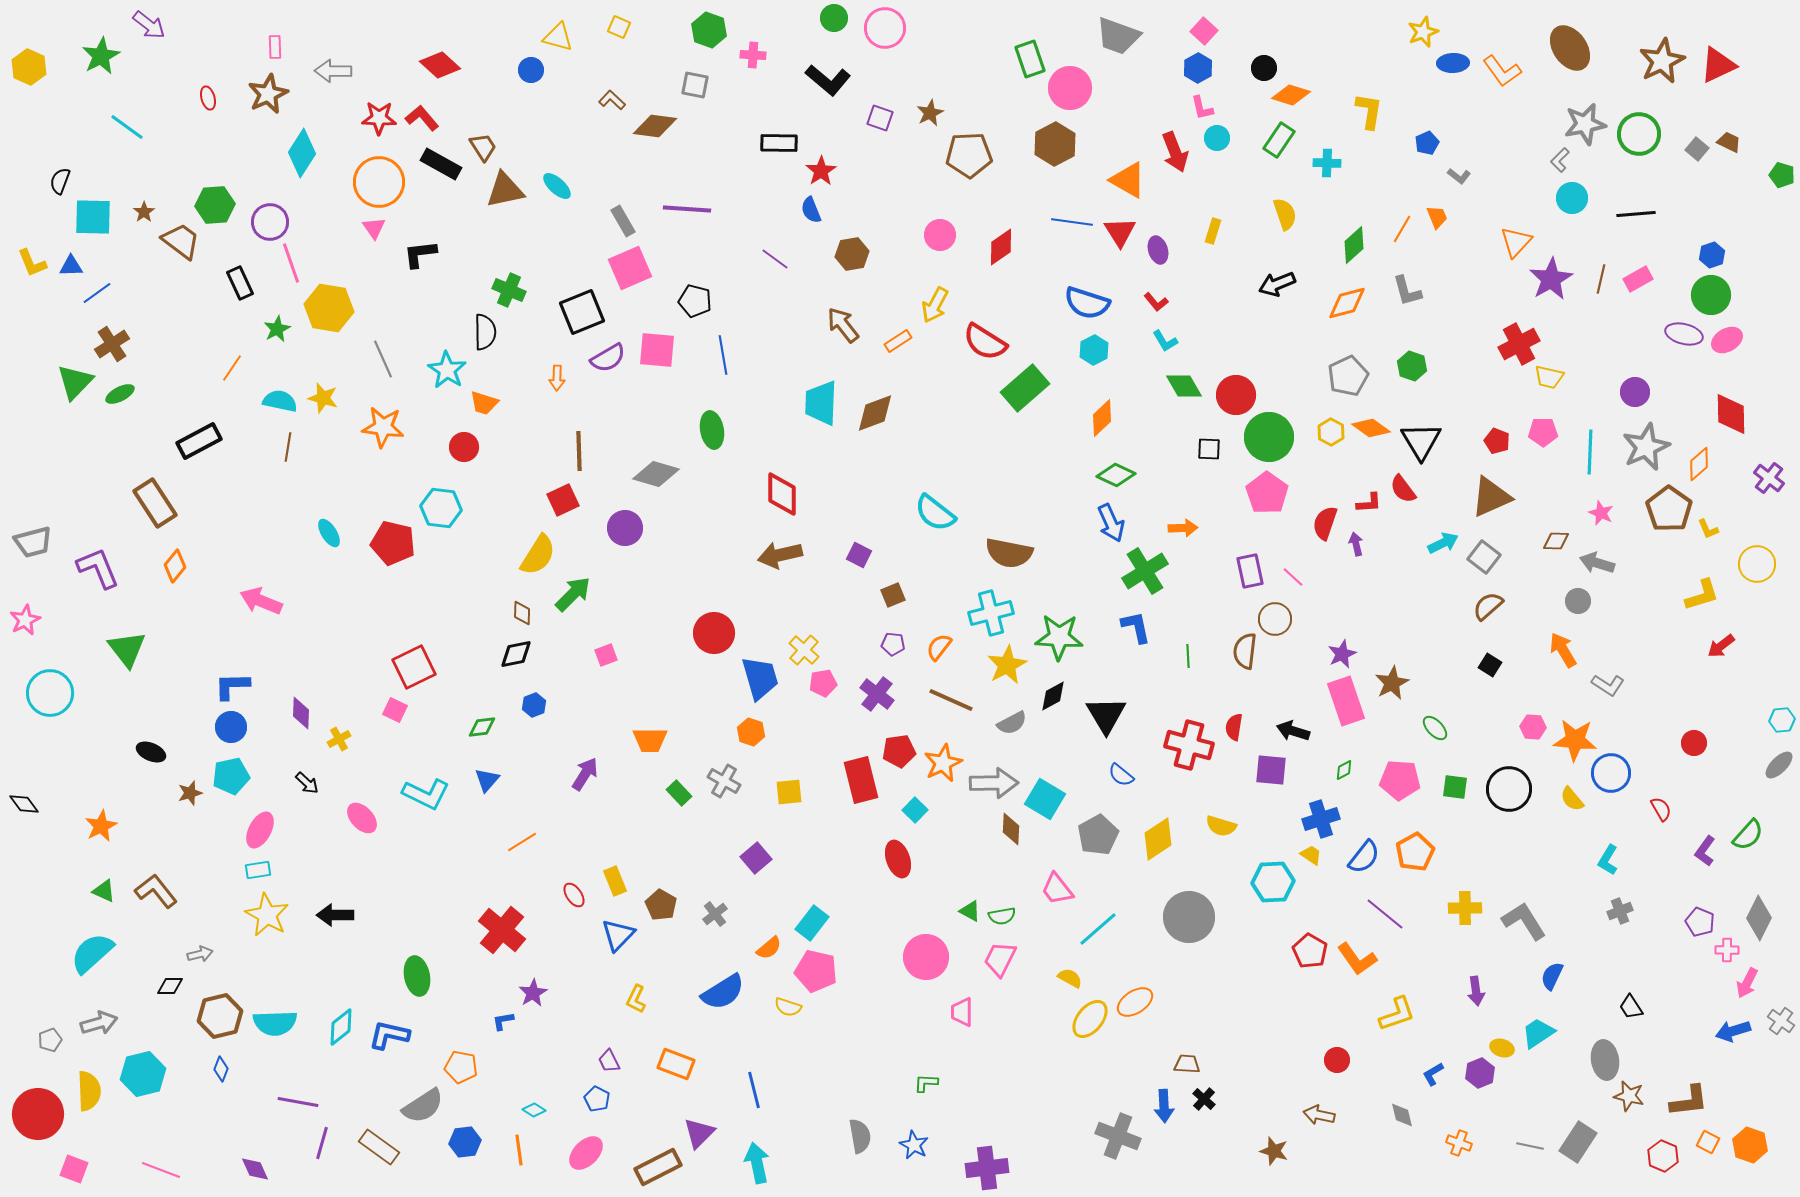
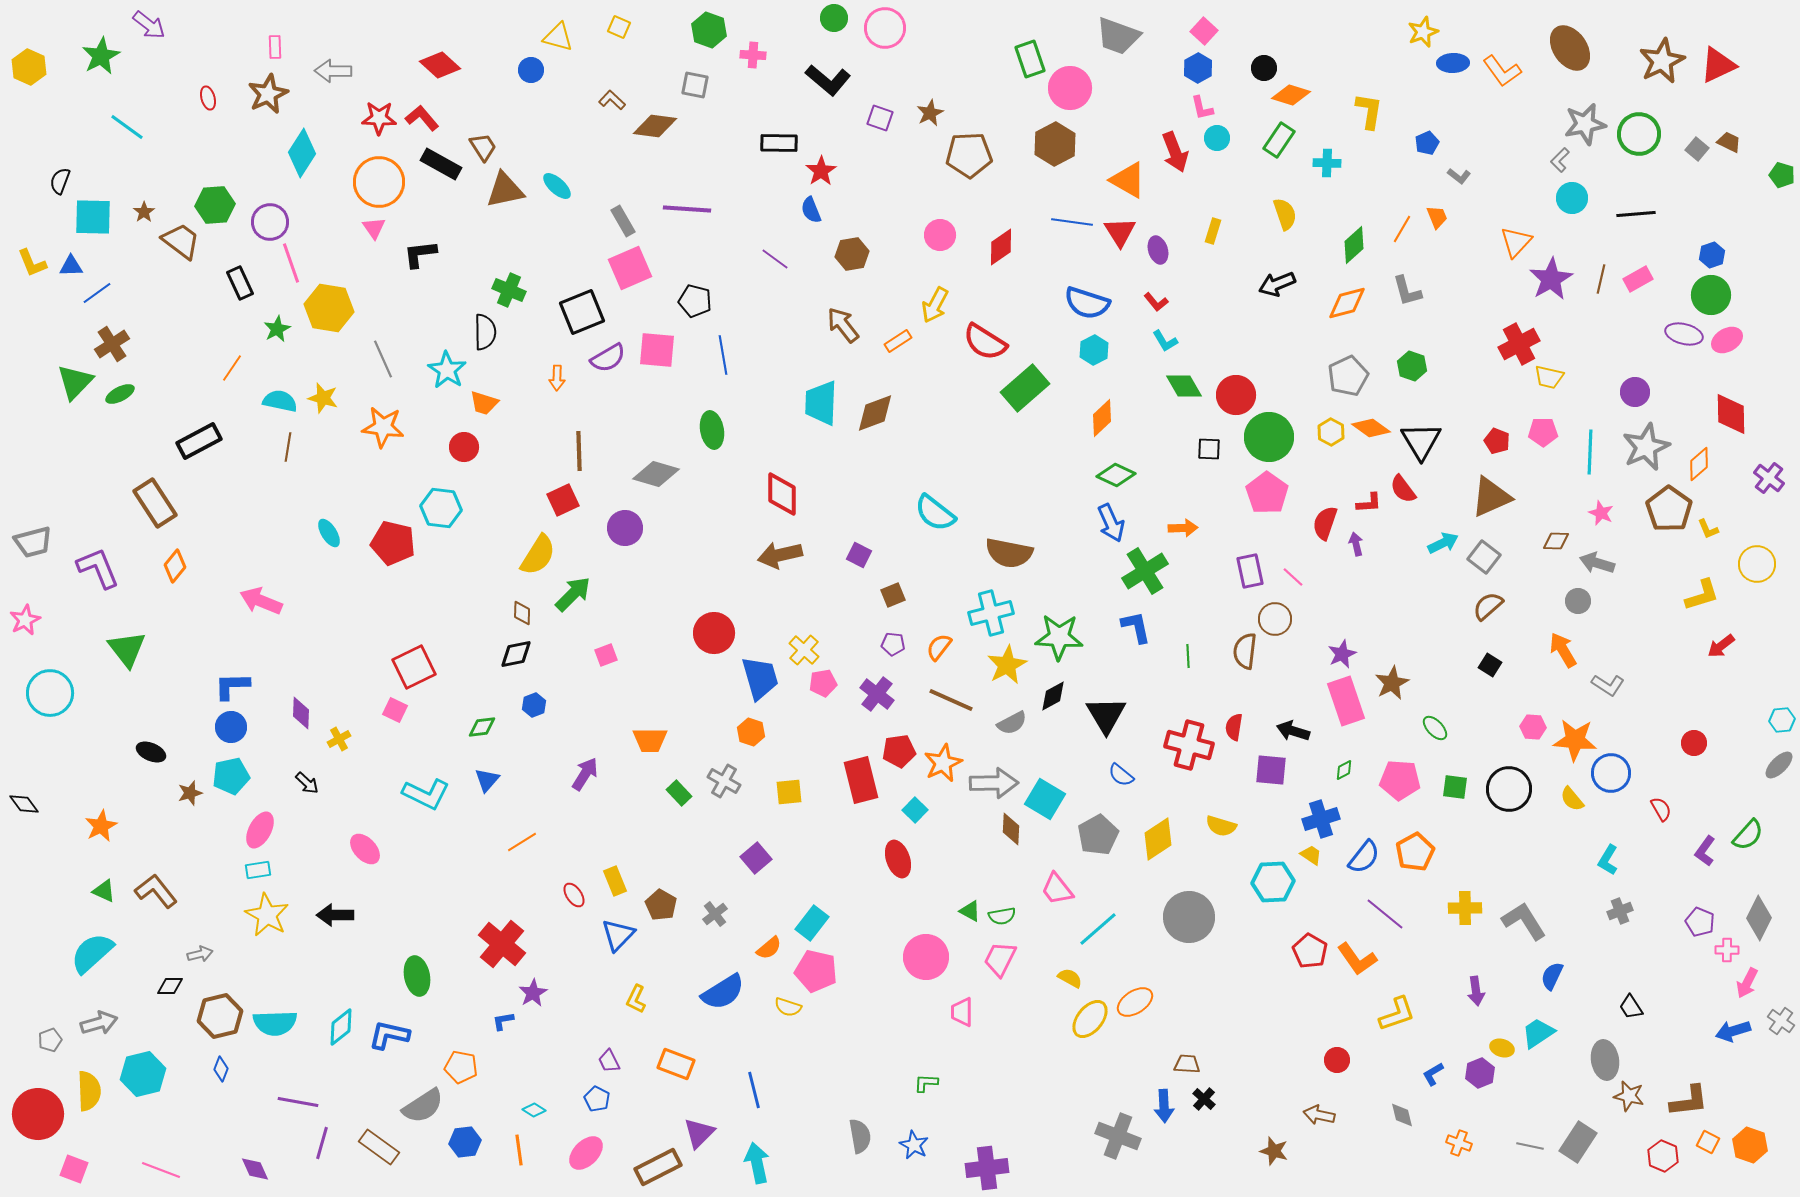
pink ellipse at (362, 818): moved 3 px right, 31 px down
red cross at (502, 930): moved 14 px down
